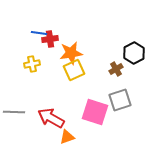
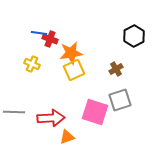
red cross: rotated 28 degrees clockwise
black hexagon: moved 17 px up
yellow cross: rotated 35 degrees clockwise
red arrow: rotated 148 degrees clockwise
